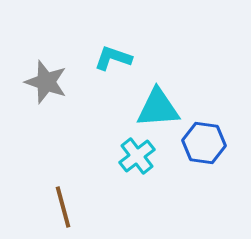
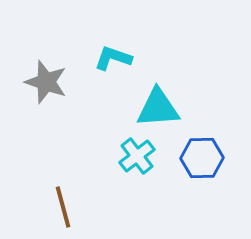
blue hexagon: moved 2 px left, 15 px down; rotated 9 degrees counterclockwise
